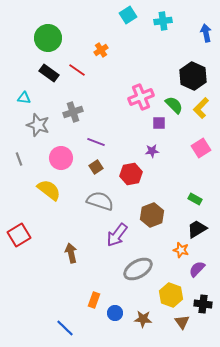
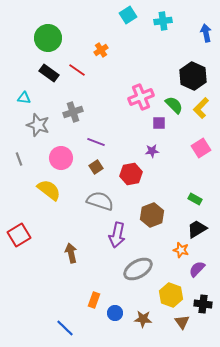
purple arrow: rotated 25 degrees counterclockwise
